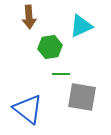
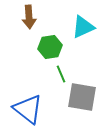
cyan triangle: moved 2 px right, 1 px down
green line: rotated 66 degrees clockwise
